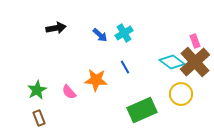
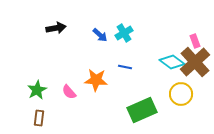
blue line: rotated 48 degrees counterclockwise
brown rectangle: rotated 28 degrees clockwise
